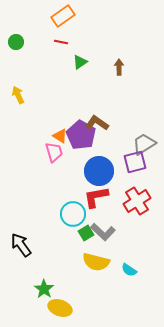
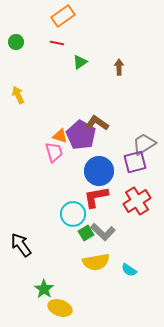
red line: moved 4 px left, 1 px down
orange triangle: rotated 14 degrees counterclockwise
yellow semicircle: rotated 24 degrees counterclockwise
